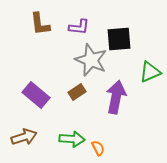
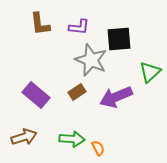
green triangle: rotated 20 degrees counterclockwise
purple arrow: rotated 124 degrees counterclockwise
